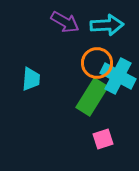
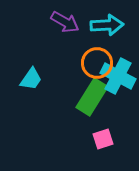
cyan trapezoid: rotated 30 degrees clockwise
